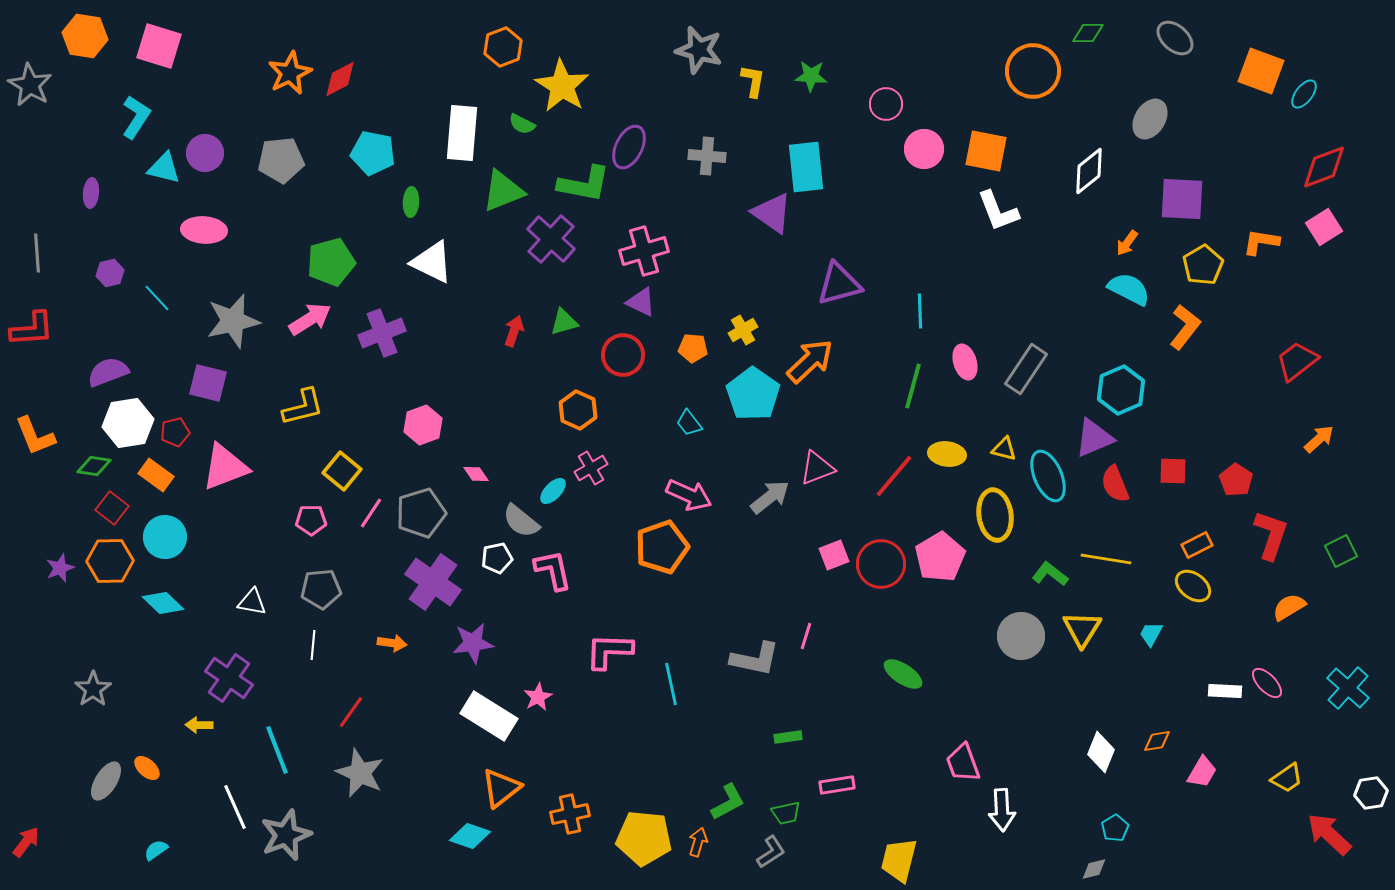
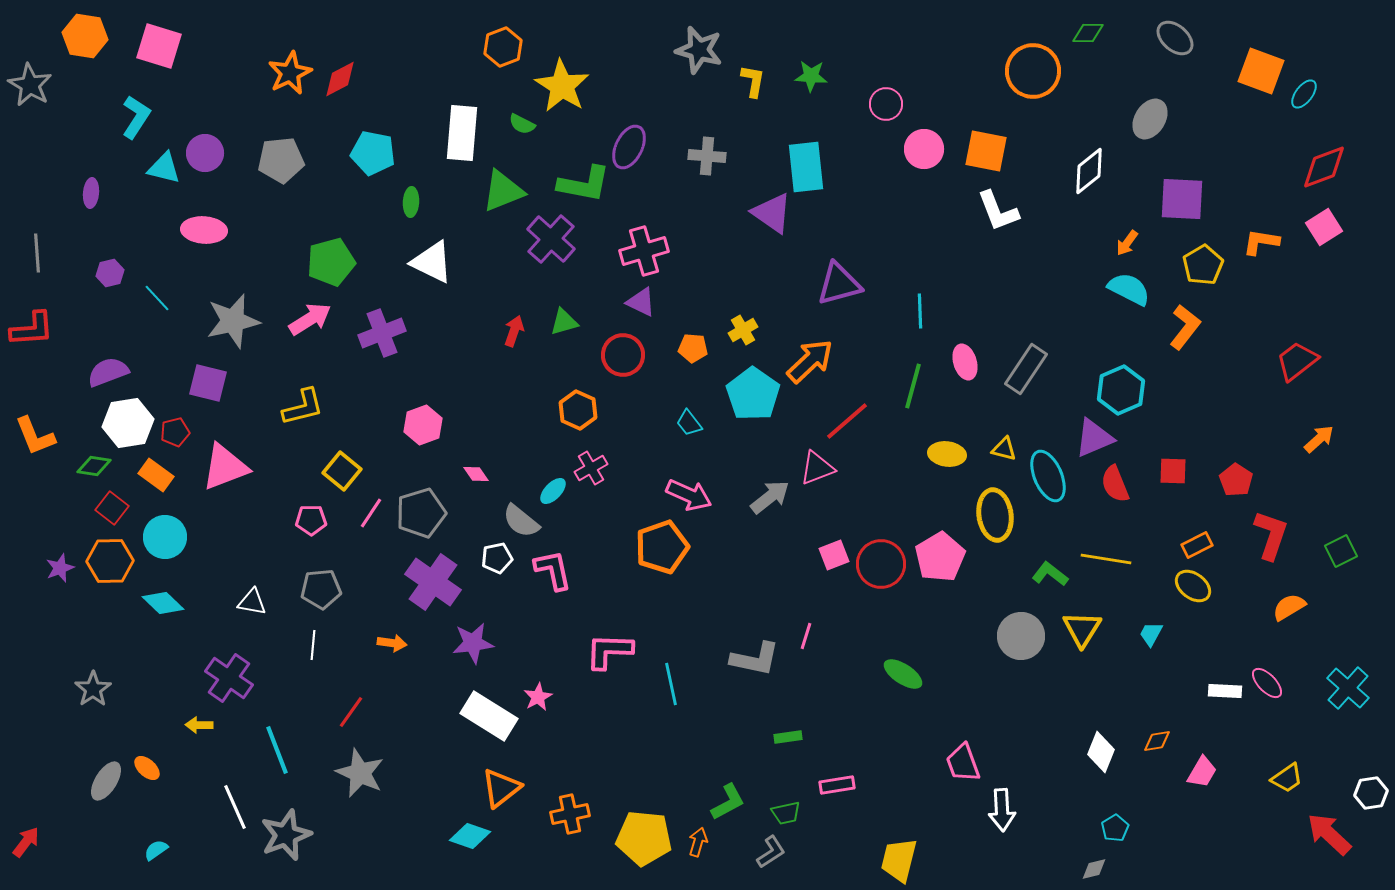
red line at (894, 476): moved 47 px left, 55 px up; rotated 9 degrees clockwise
